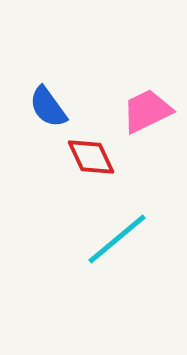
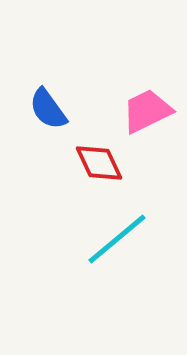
blue semicircle: moved 2 px down
red diamond: moved 8 px right, 6 px down
